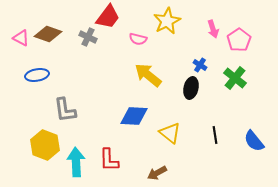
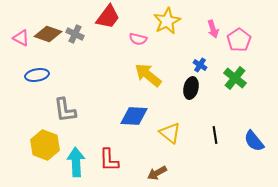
gray cross: moved 13 px left, 3 px up
